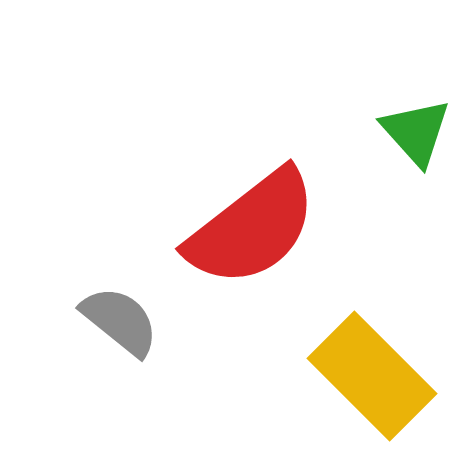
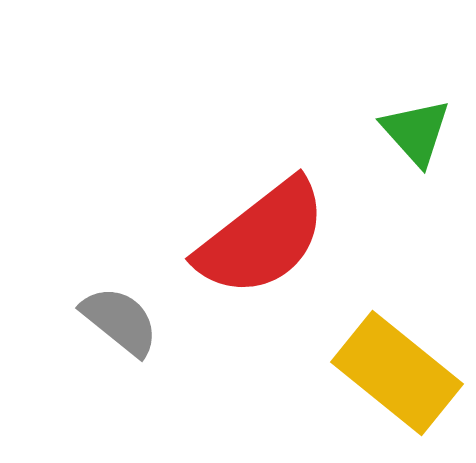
red semicircle: moved 10 px right, 10 px down
yellow rectangle: moved 25 px right, 3 px up; rotated 6 degrees counterclockwise
